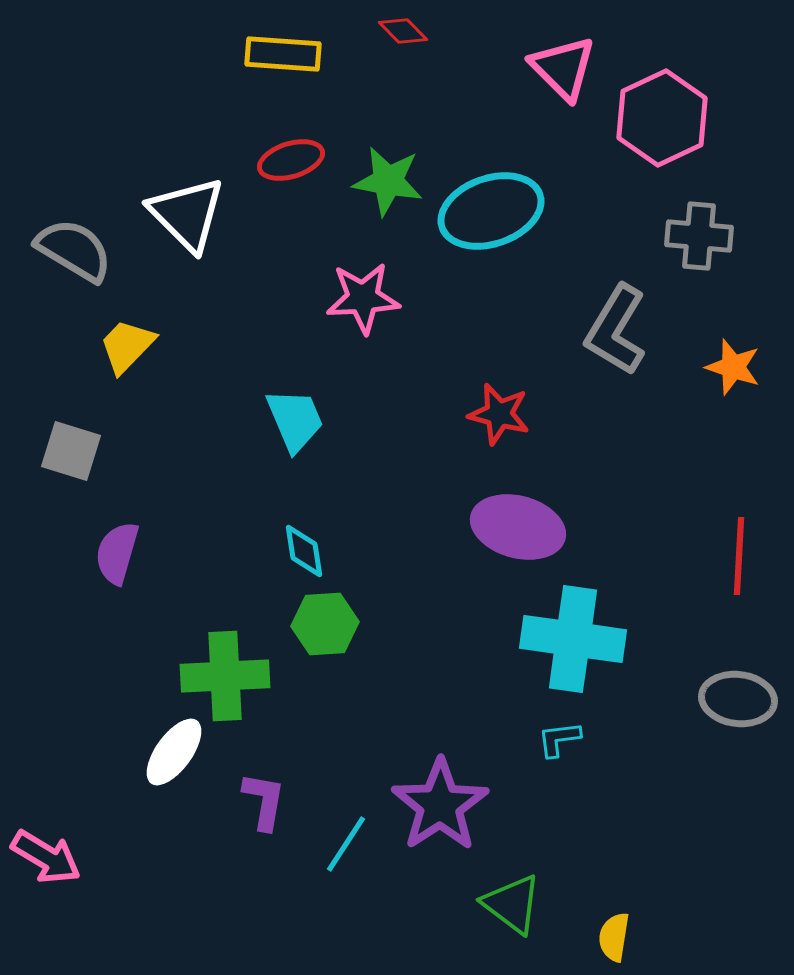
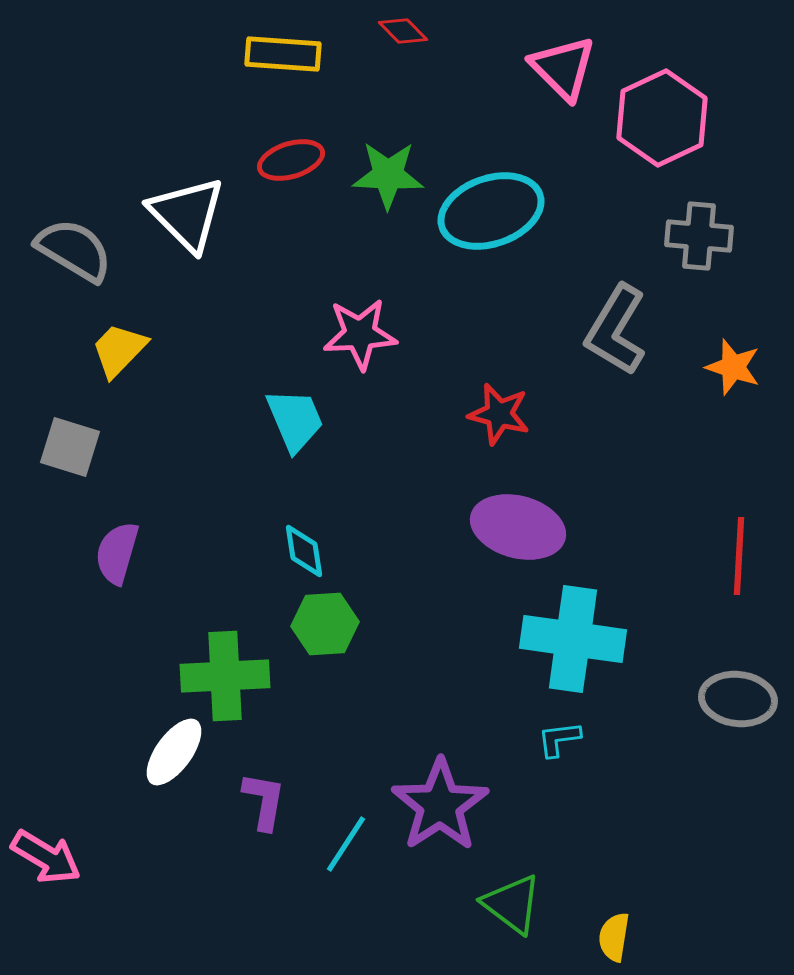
green star: moved 6 px up; rotated 8 degrees counterclockwise
pink star: moved 3 px left, 36 px down
yellow trapezoid: moved 8 px left, 4 px down
gray square: moved 1 px left, 4 px up
